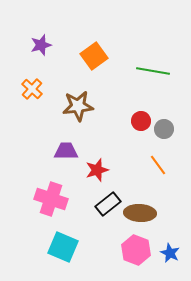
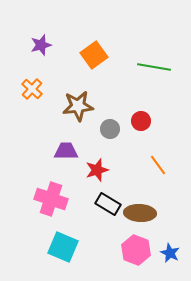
orange square: moved 1 px up
green line: moved 1 px right, 4 px up
gray circle: moved 54 px left
black rectangle: rotated 70 degrees clockwise
